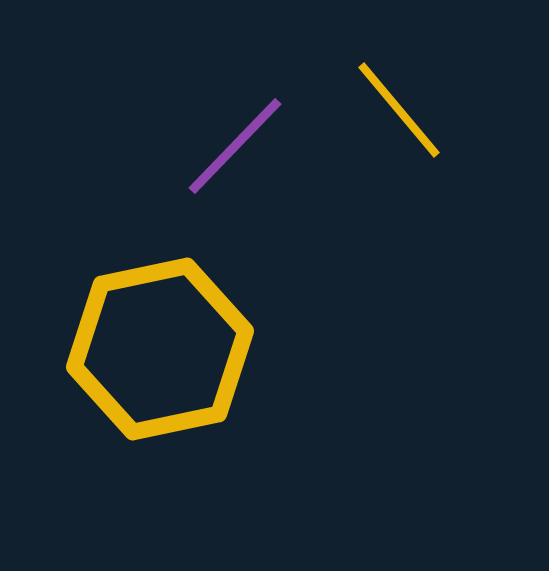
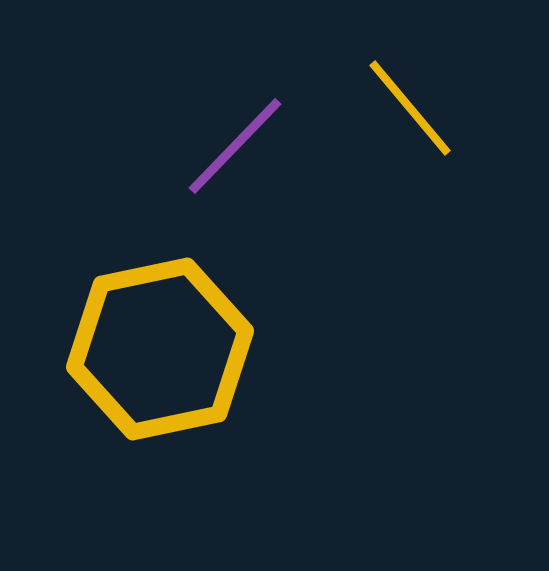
yellow line: moved 11 px right, 2 px up
